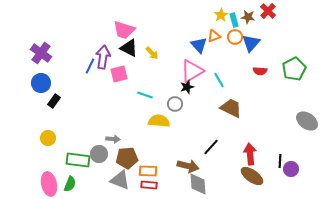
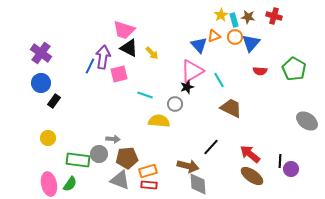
red cross at (268, 11): moved 6 px right, 5 px down; rotated 28 degrees counterclockwise
green pentagon at (294, 69): rotated 15 degrees counterclockwise
red arrow at (250, 154): rotated 45 degrees counterclockwise
orange rectangle at (148, 171): rotated 18 degrees counterclockwise
green semicircle at (70, 184): rotated 14 degrees clockwise
